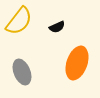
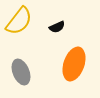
orange ellipse: moved 3 px left, 1 px down
gray ellipse: moved 1 px left
